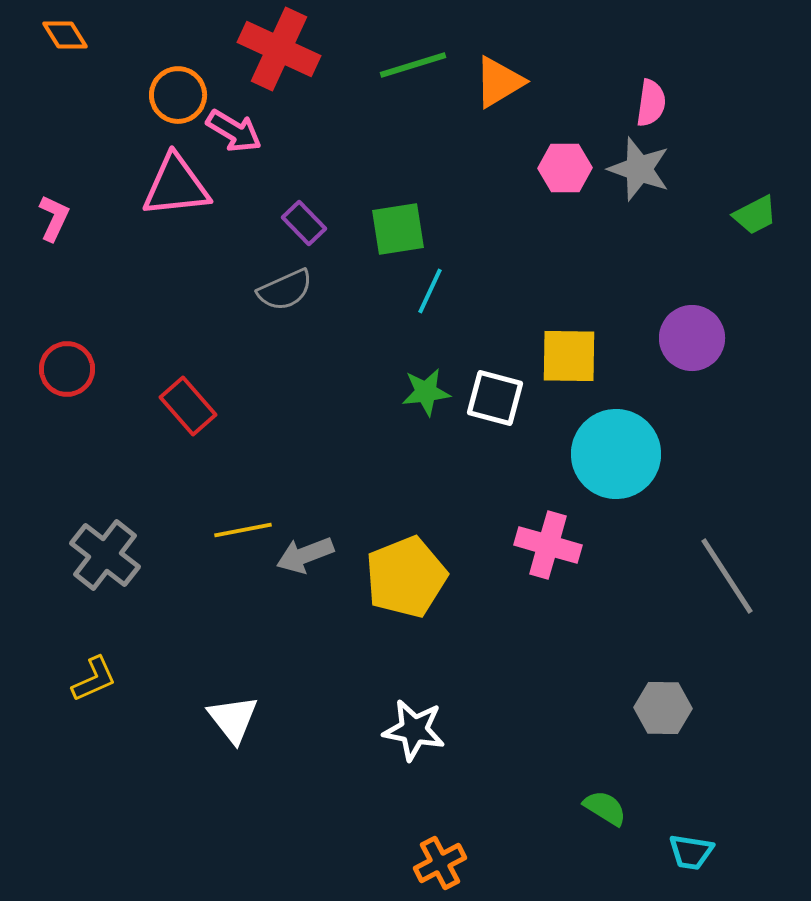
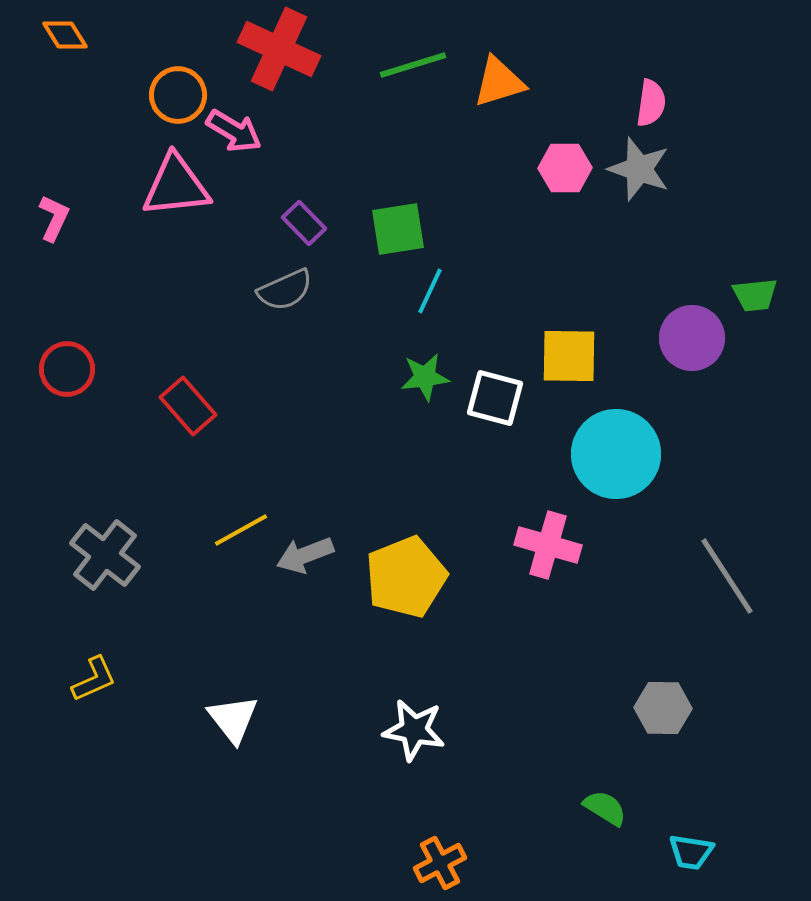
orange triangle: rotated 14 degrees clockwise
green trapezoid: moved 80 px down; rotated 21 degrees clockwise
green star: moved 1 px left, 15 px up
yellow line: moved 2 px left; rotated 18 degrees counterclockwise
